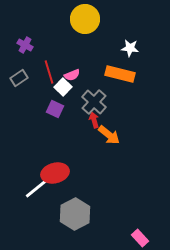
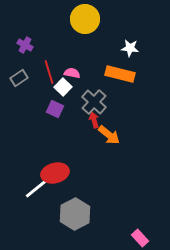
pink semicircle: moved 2 px up; rotated 147 degrees counterclockwise
